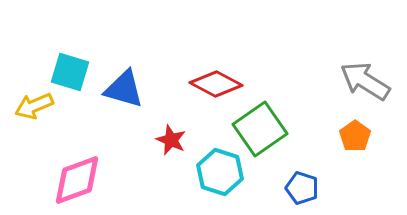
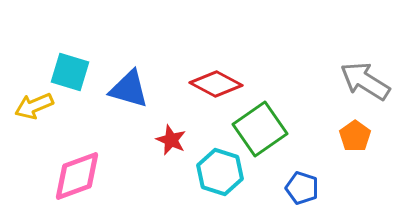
blue triangle: moved 5 px right
pink diamond: moved 4 px up
